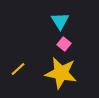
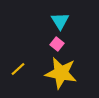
pink square: moved 7 px left
